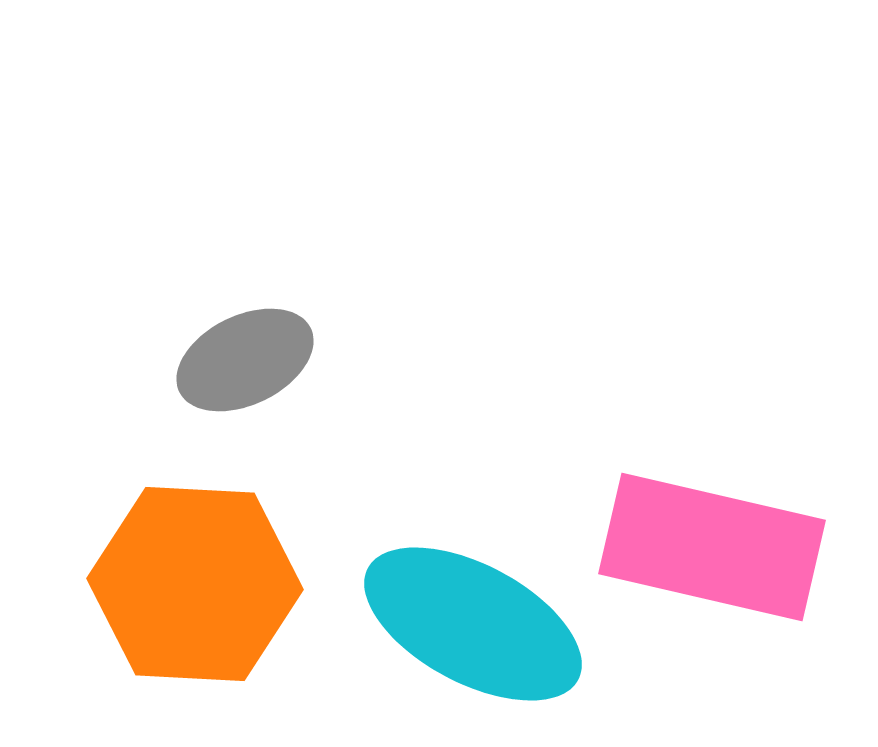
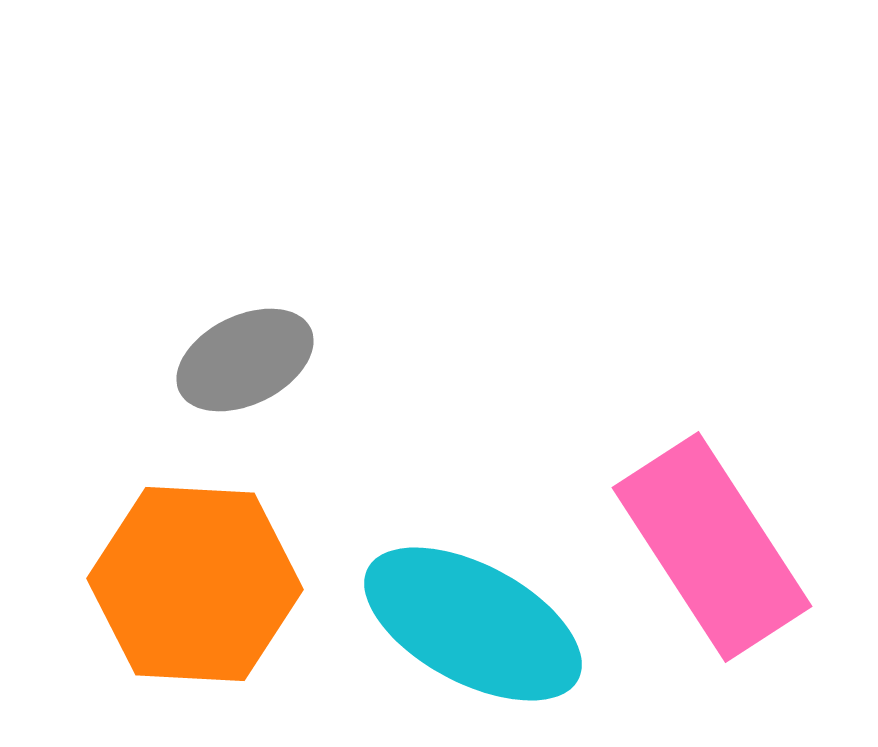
pink rectangle: rotated 44 degrees clockwise
